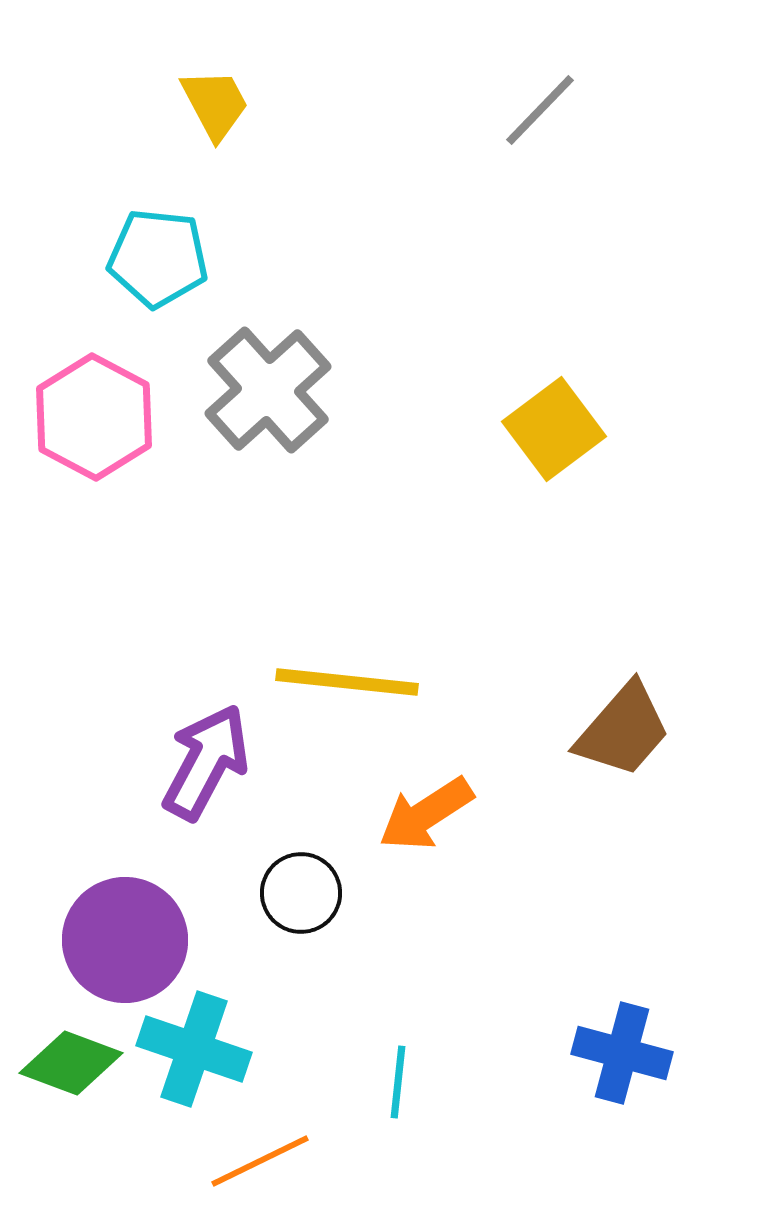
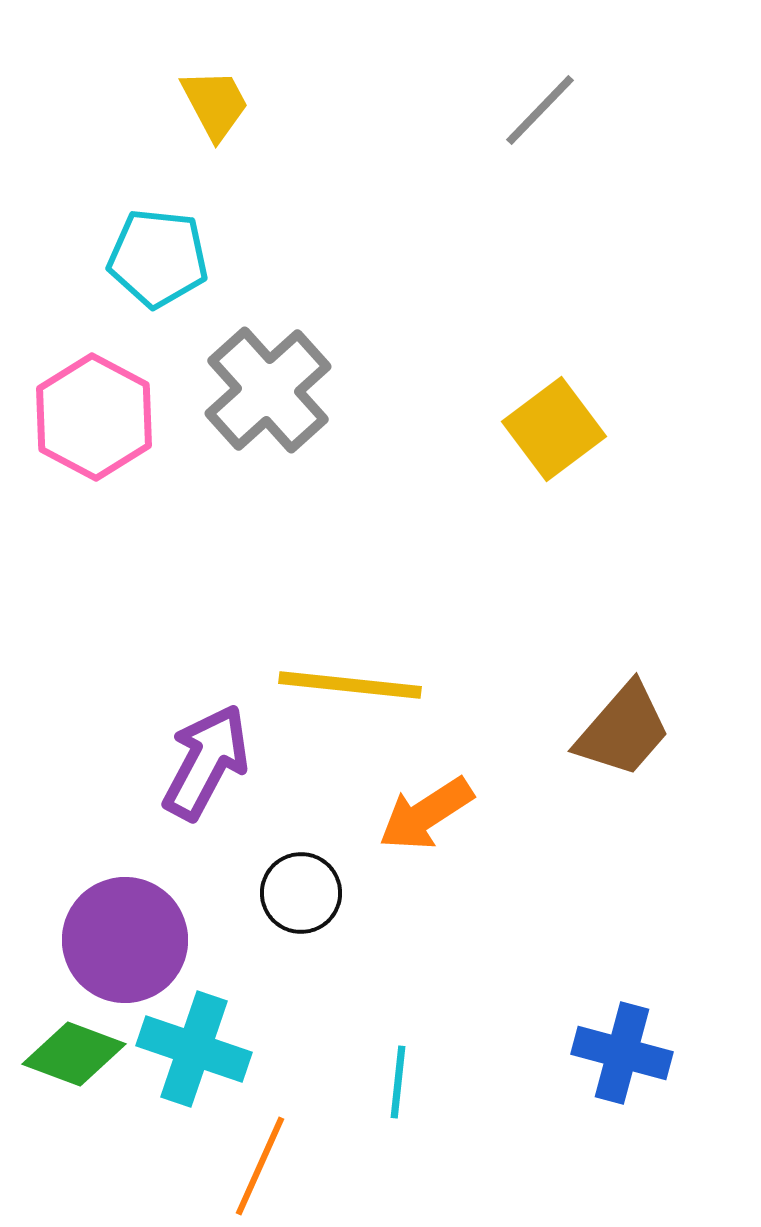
yellow line: moved 3 px right, 3 px down
green diamond: moved 3 px right, 9 px up
orange line: moved 5 px down; rotated 40 degrees counterclockwise
